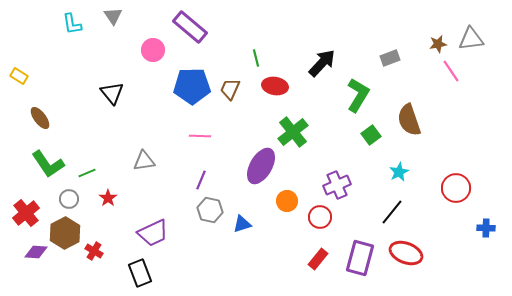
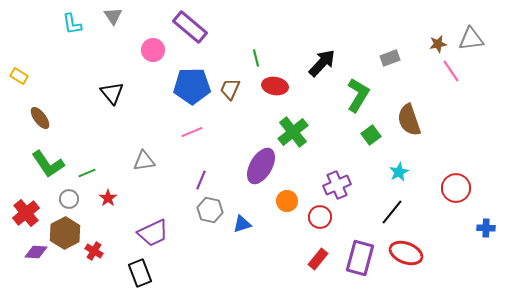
pink line at (200, 136): moved 8 px left, 4 px up; rotated 25 degrees counterclockwise
